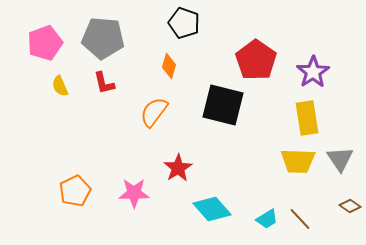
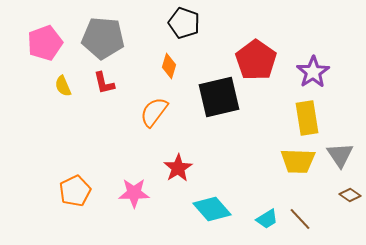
yellow semicircle: moved 3 px right
black square: moved 4 px left, 8 px up; rotated 27 degrees counterclockwise
gray triangle: moved 4 px up
brown diamond: moved 11 px up
